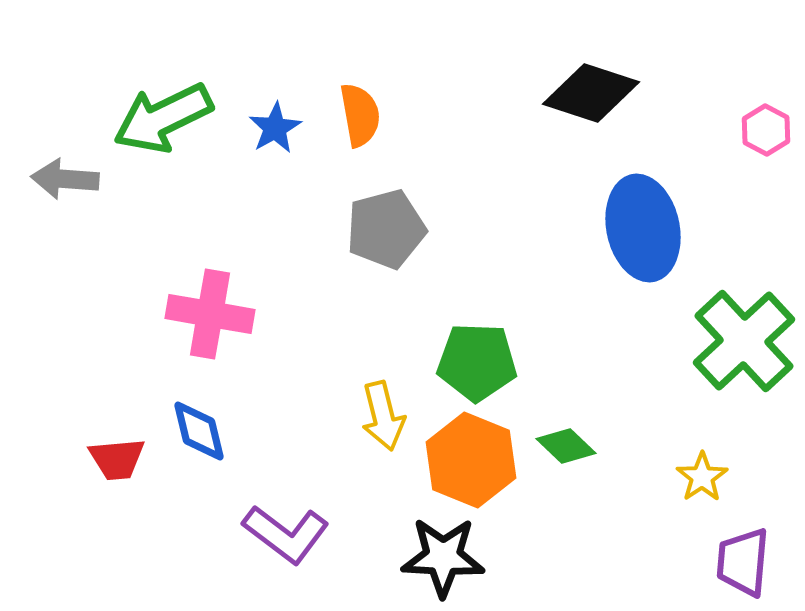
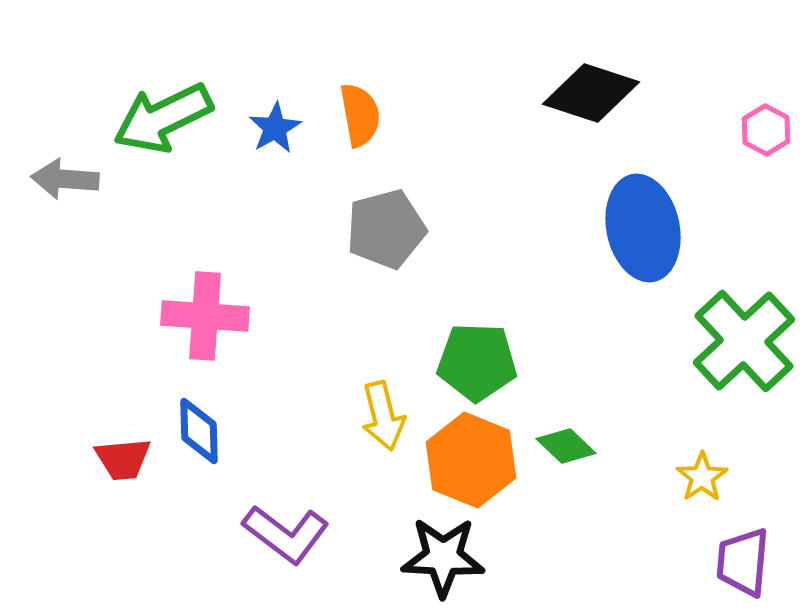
pink cross: moved 5 px left, 2 px down; rotated 6 degrees counterclockwise
blue diamond: rotated 12 degrees clockwise
red trapezoid: moved 6 px right
